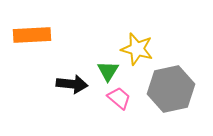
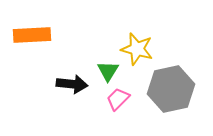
pink trapezoid: moved 1 px left, 1 px down; rotated 85 degrees counterclockwise
